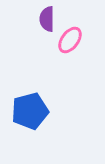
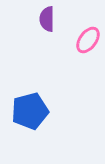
pink ellipse: moved 18 px right
